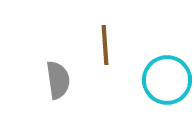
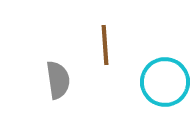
cyan circle: moved 2 px left, 2 px down
